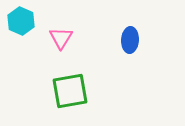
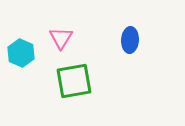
cyan hexagon: moved 32 px down
green square: moved 4 px right, 10 px up
